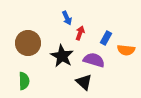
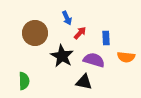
red arrow: rotated 24 degrees clockwise
blue rectangle: rotated 32 degrees counterclockwise
brown circle: moved 7 px right, 10 px up
orange semicircle: moved 7 px down
black triangle: rotated 30 degrees counterclockwise
